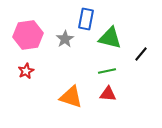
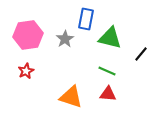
green line: rotated 36 degrees clockwise
